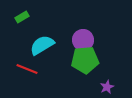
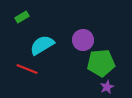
green pentagon: moved 16 px right, 3 px down
